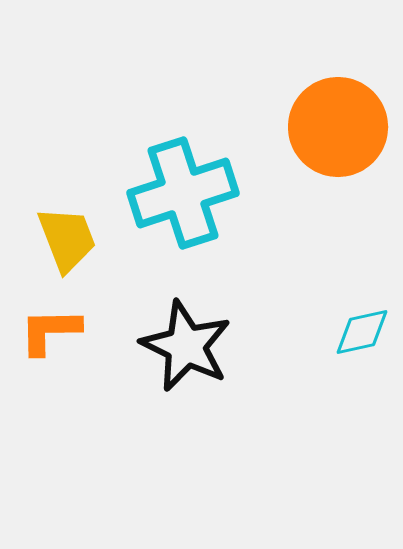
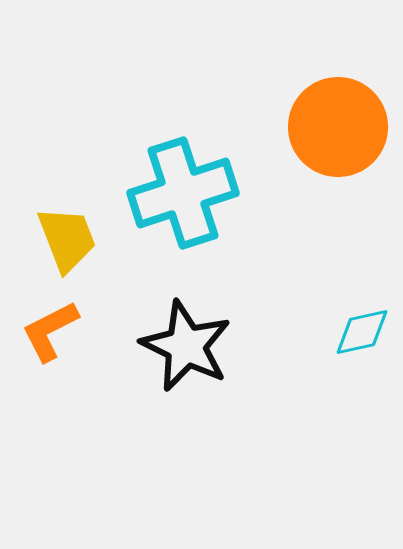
orange L-shape: rotated 26 degrees counterclockwise
